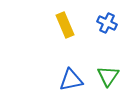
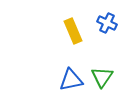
yellow rectangle: moved 8 px right, 6 px down
green triangle: moved 6 px left, 1 px down
